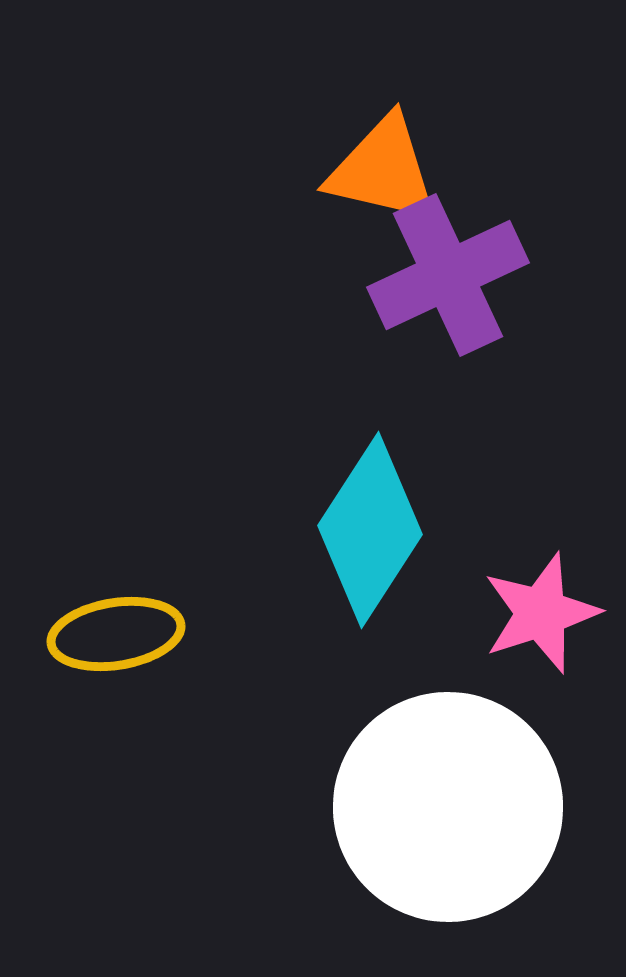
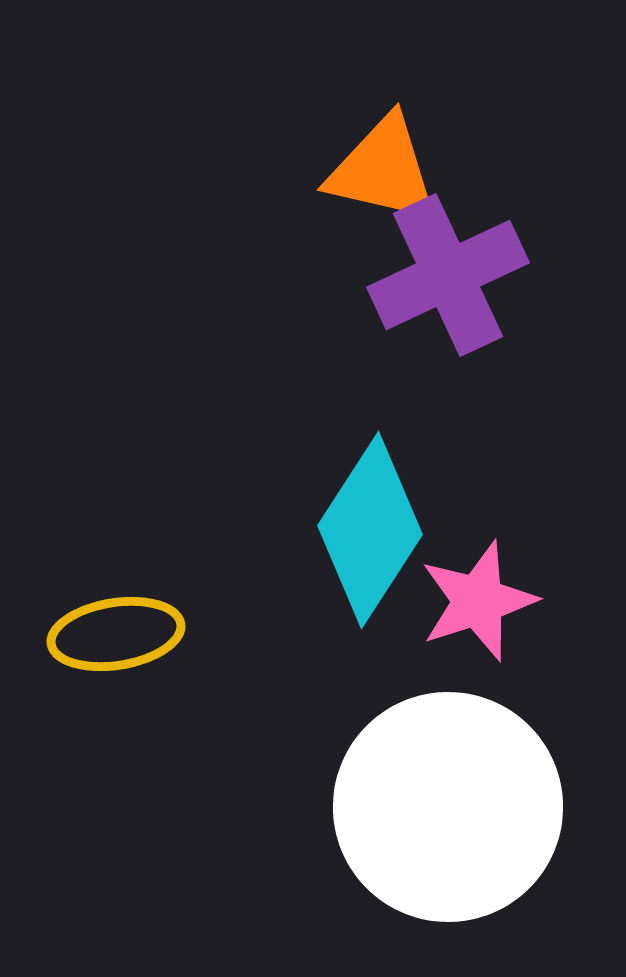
pink star: moved 63 px left, 12 px up
